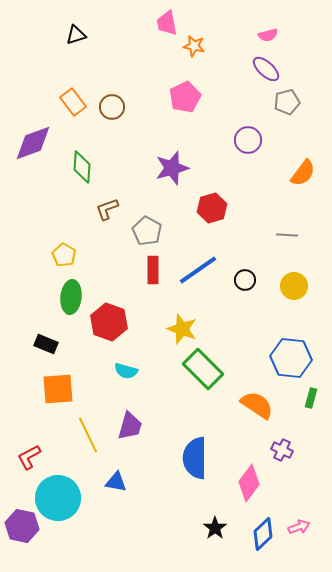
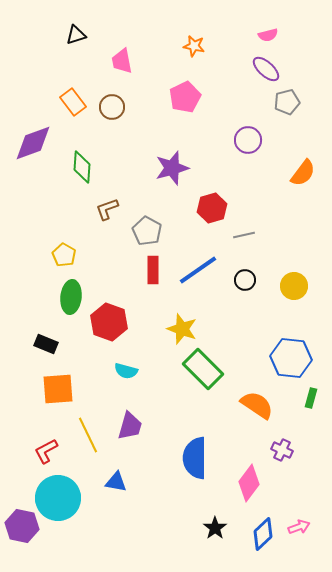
pink trapezoid at (167, 23): moved 45 px left, 38 px down
gray line at (287, 235): moved 43 px left; rotated 15 degrees counterclockwise
red L-shape at (29, 457): moved 17 px right, 6 px up
